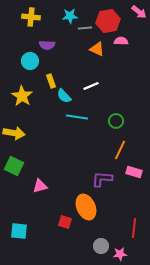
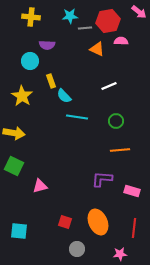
white line: moved 18 px right
orange line: rotated 60 degrees clockwise
pink rectangle: moved 2 px left, 19 px down
orange ellipse: moved 12 px right, 15 px down
gray circle: moved 24 px left, 3 px down
